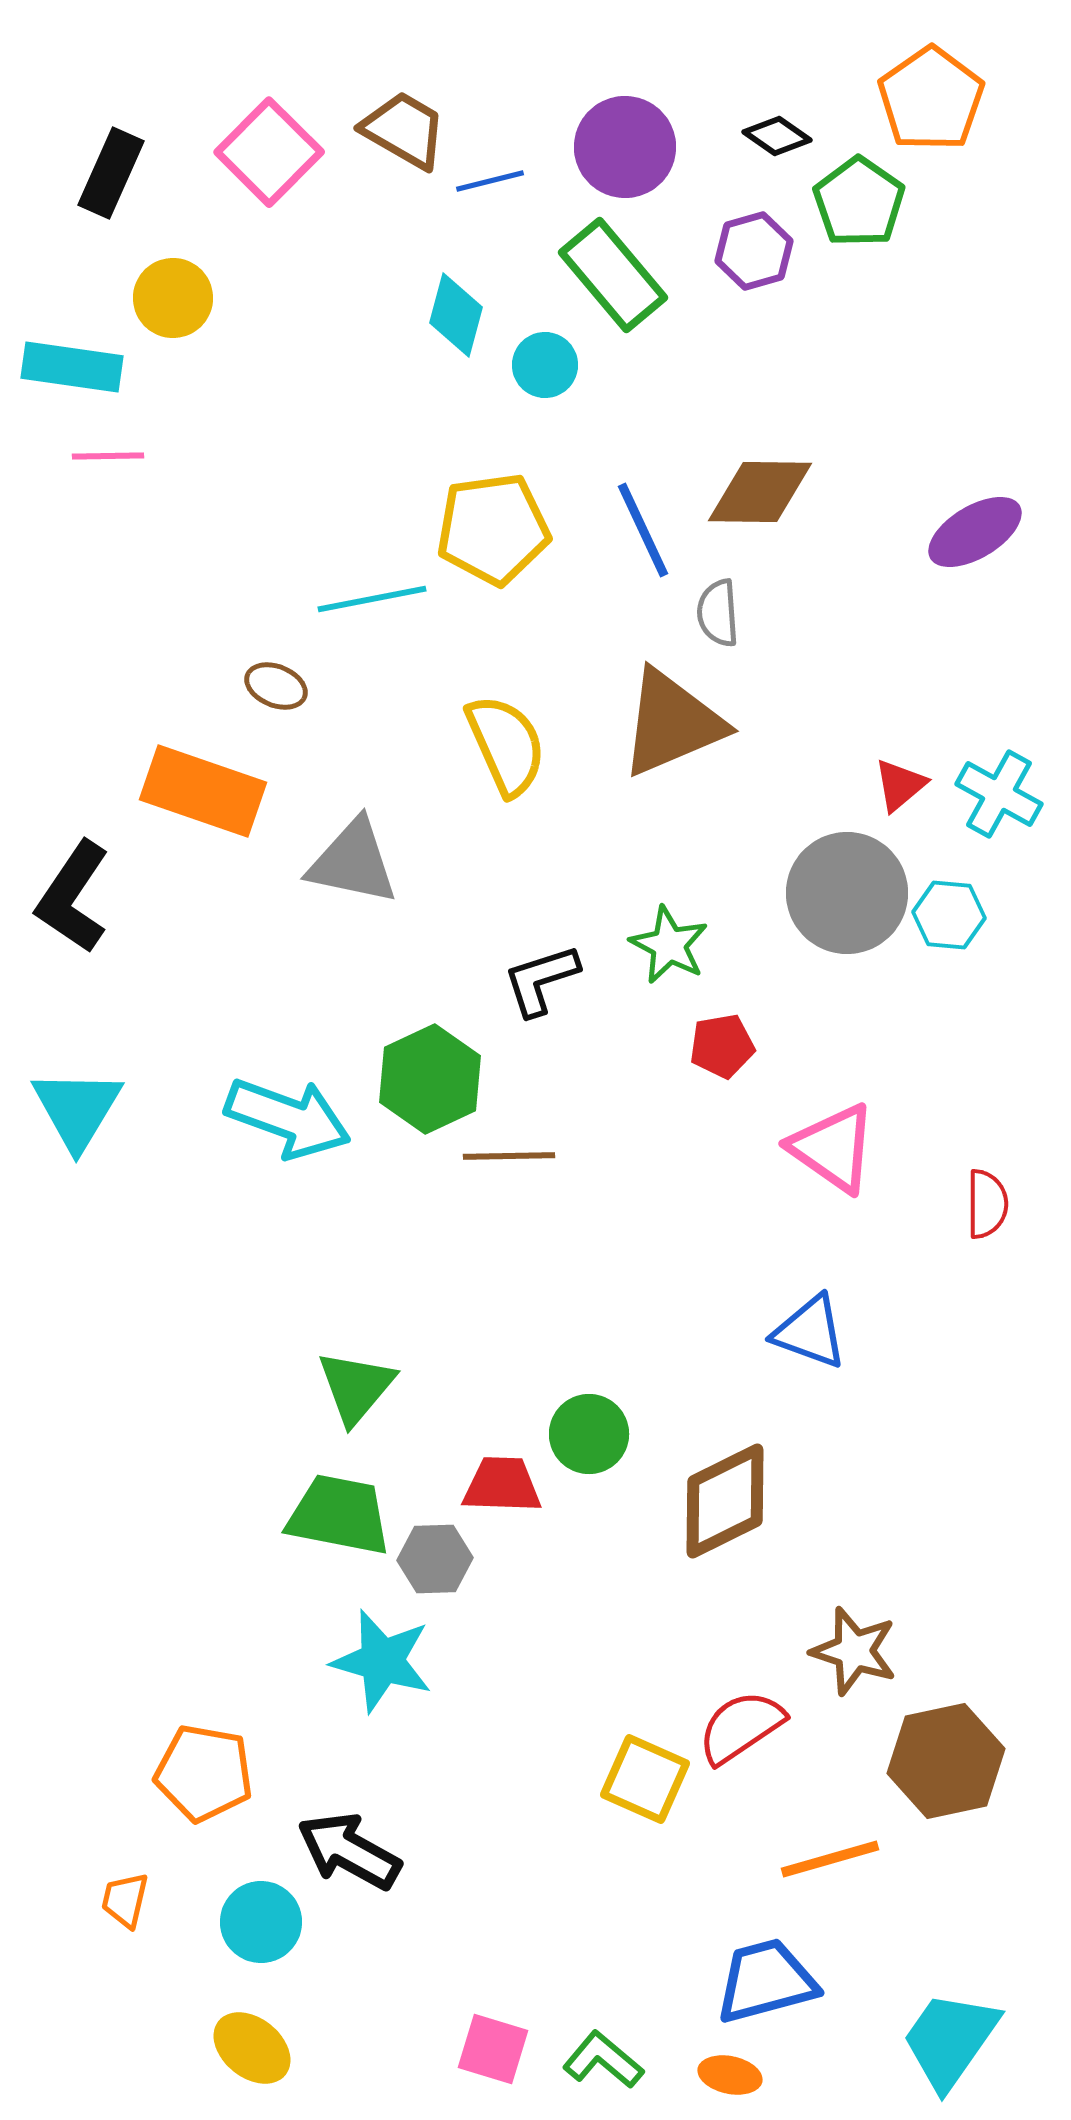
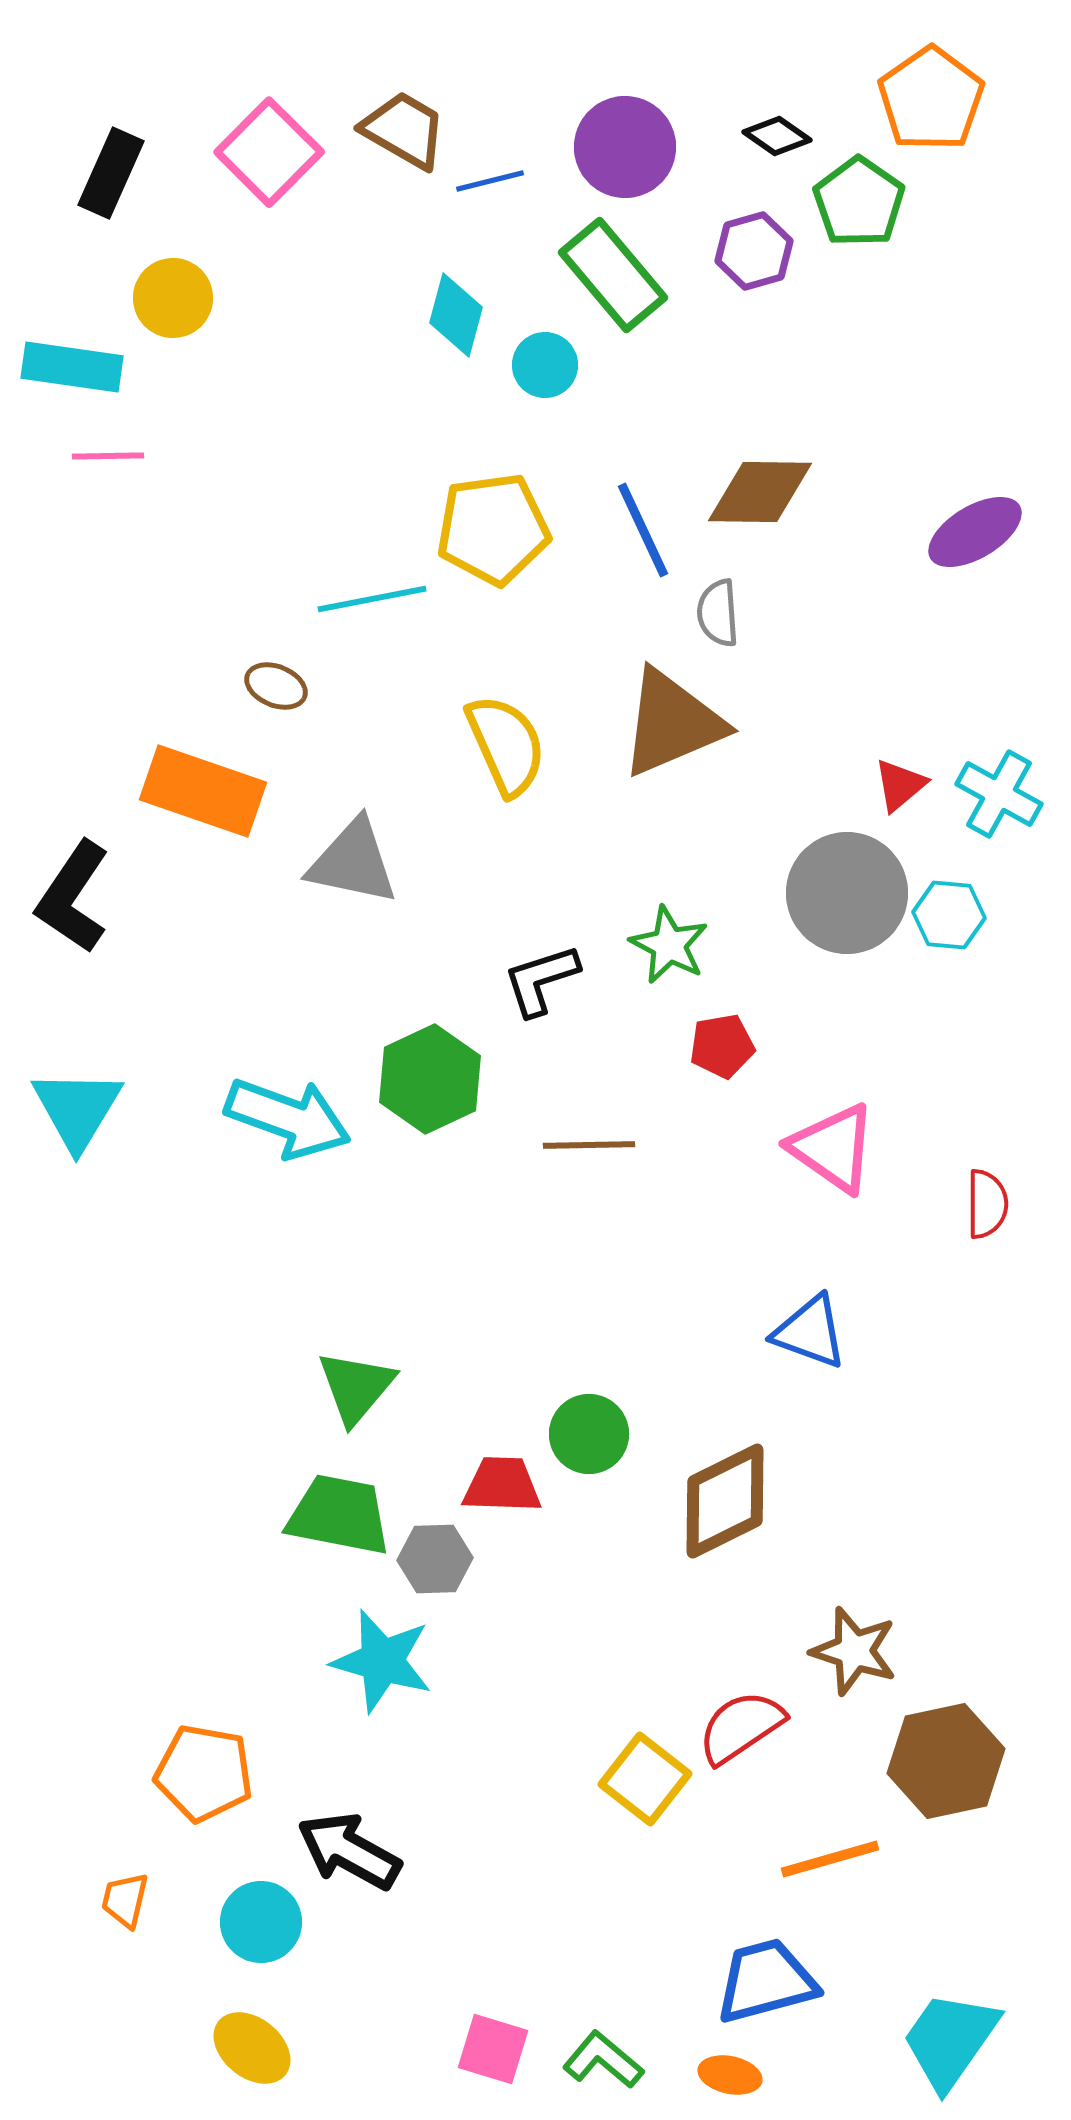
brown line at (509, 1156): moved 80 px right, 11 px up
yellow square at (645, 1779): rotated 14 degrees clockwise
